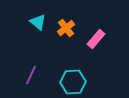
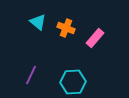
orange cross: rotated 30 degrees counterclockwise
pink rectangle: moved 1 px left, 1 px up
